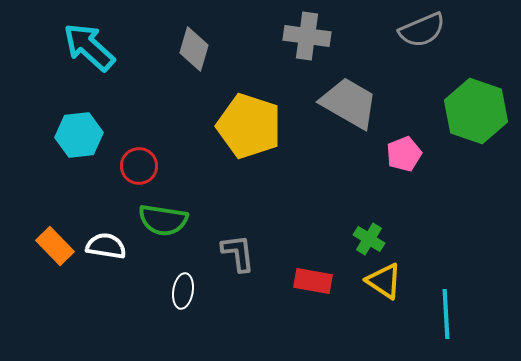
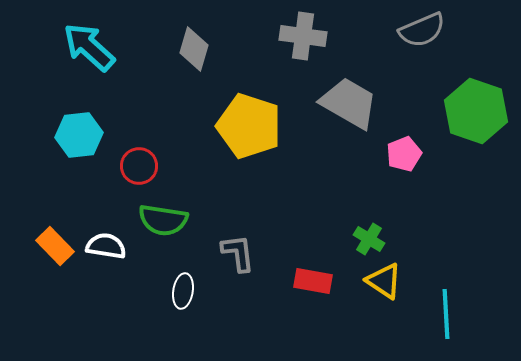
gray cross: moved 4 px left
